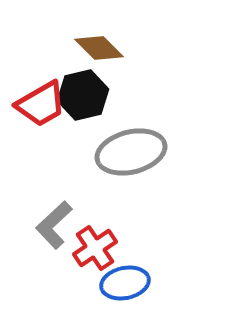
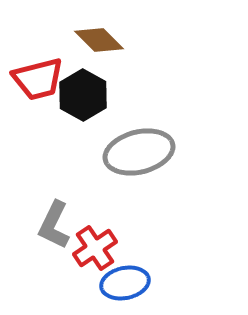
brown diamond: moved 8 px up
black hexagon: rotated 18 degrees counterclockwise
red trapezoid: moved 3 px left, 25 px up; rotated 16 degrees clockwise
gray ellipse: moved 8 px right
gray L-shape: rotated 21 degrees counterclockwise
